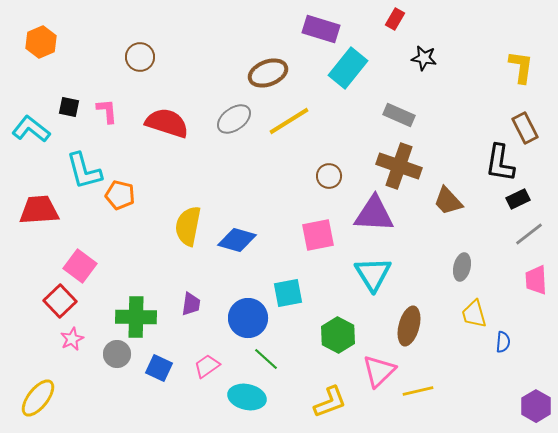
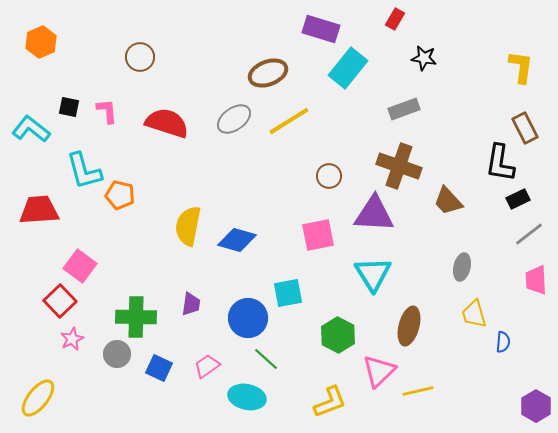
gray rectangle at (399, 115): moved 5 px right, 6 px up; rotated 44 degrees counterclockwise
